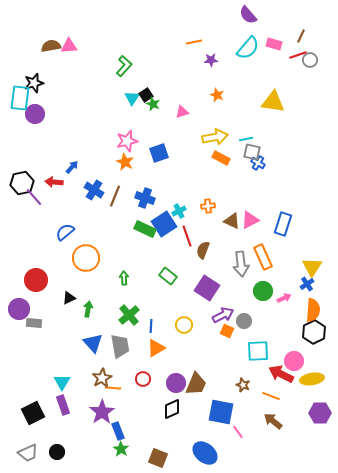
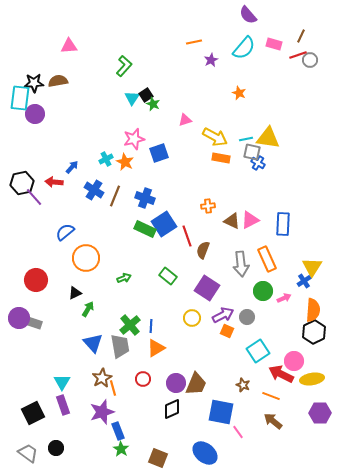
brown semicircle at (51, 46): moved 7 px right, 35 px down
cyan semicircle at (248, 48): moved 4 px left
purple star at (211, 60): rotated 24 degrees counterclockwise
black star at (34, 83): rotated 12 degrees clockwise
orange star at (217, 95): moved 22 px right, 2 px up
yellow triangle at (273, 102): moved 5 px left, 36 px down
pink triangle at (182, 112): moved 3 px right, 8 px down
yellow arrow at (215, 137): rotated 40 degrees clockwise
pink star at (127, 141): moved 7 px right, 2 px up
orange rectangle at (221, 158): rotated 18 degrees counterclockwise
cyan cross at (179, 211): moved 73 px left, 52 px up
blue rectangle at (283, 224): rotated 15 degrees counterclockwise
orange rectangle at (263, 257): moved 4 px right, 2 px down
green arrow at (124, 278): rotated 72 degrees clockwise
blue cross at (307, 284): moved 3 px left, 3 px up
black triangle at (69, 298): moved 6 px right, 5 px up
purple circle at (19, 309): moved 9 px down
green arrow at (88, 309): rotated 21 degrees clockwise
green cross at (129, 315): moved 1 px right, 10 px down
gray circle at (244, 321): moved 3 px right, 4 px up
gray rectangle at (34, 323): rotated 14 degrees clockwise
yellow circle at (184, 325): moved 8 px right, 7 px up
cyan square at (258, 351): rotated 30 degrees counterclockwise
orange line at (113, 388): rotated 70 degrees clockwise
purple star at (102, 412): rotated 15 degrees clockwise
black circle at (57, 452): moved 1 px left, 4 px up
gray trapezoid at (28, 453): rotated 120 degrees counterclockwise
